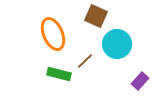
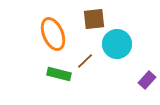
brown square: moved 2 px left, 3 px down; rotated 30 degrees counterclockwise
purple rectangle: moved 7 px right, 1 px up
